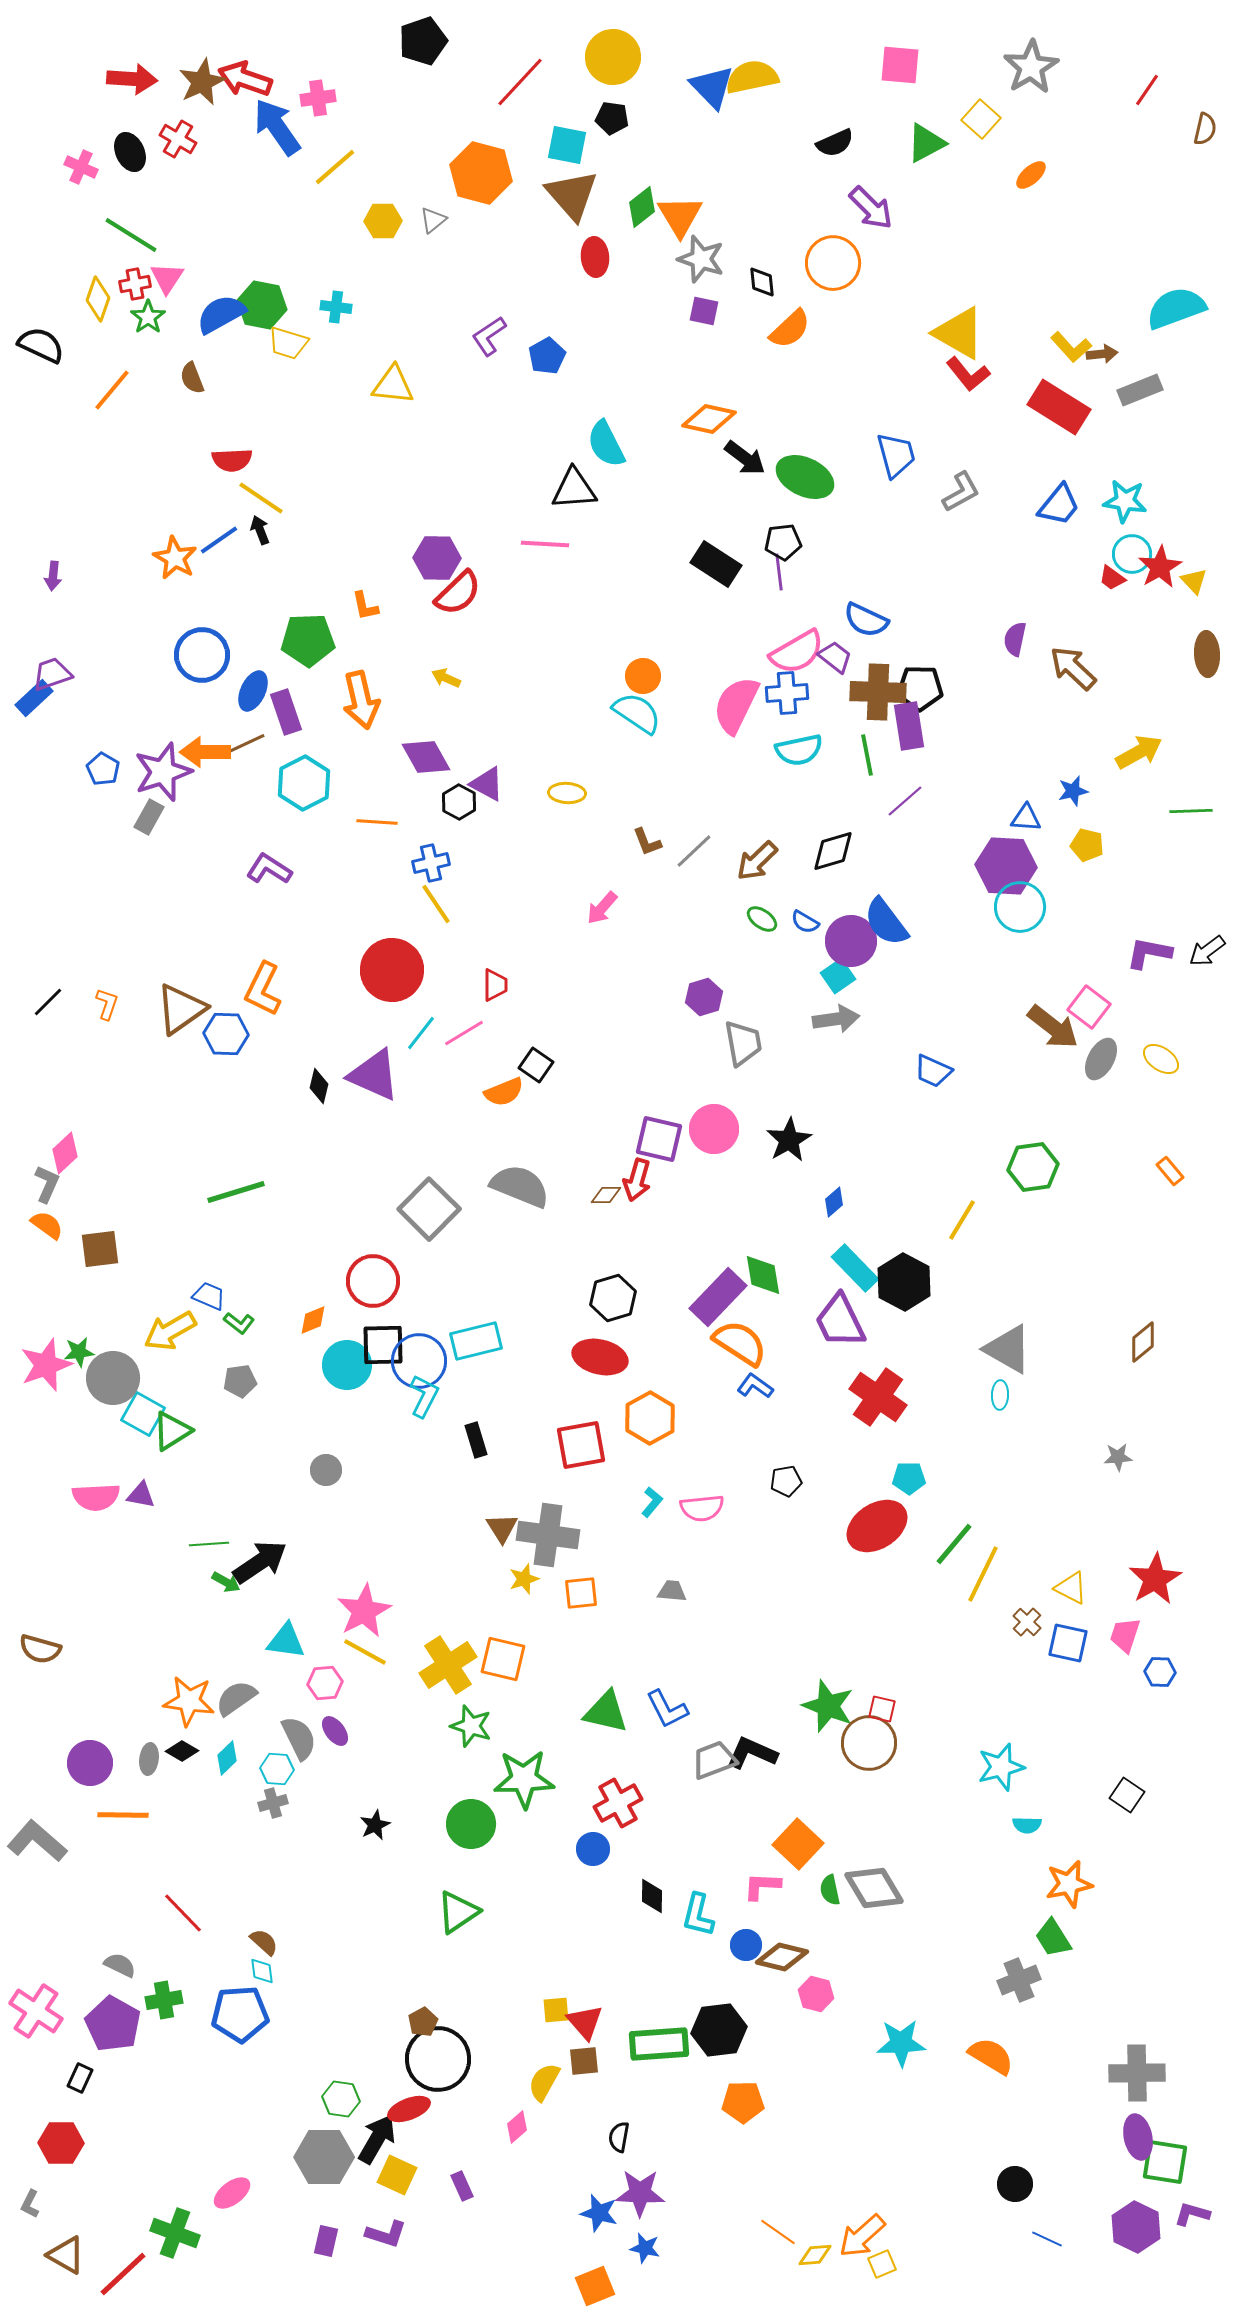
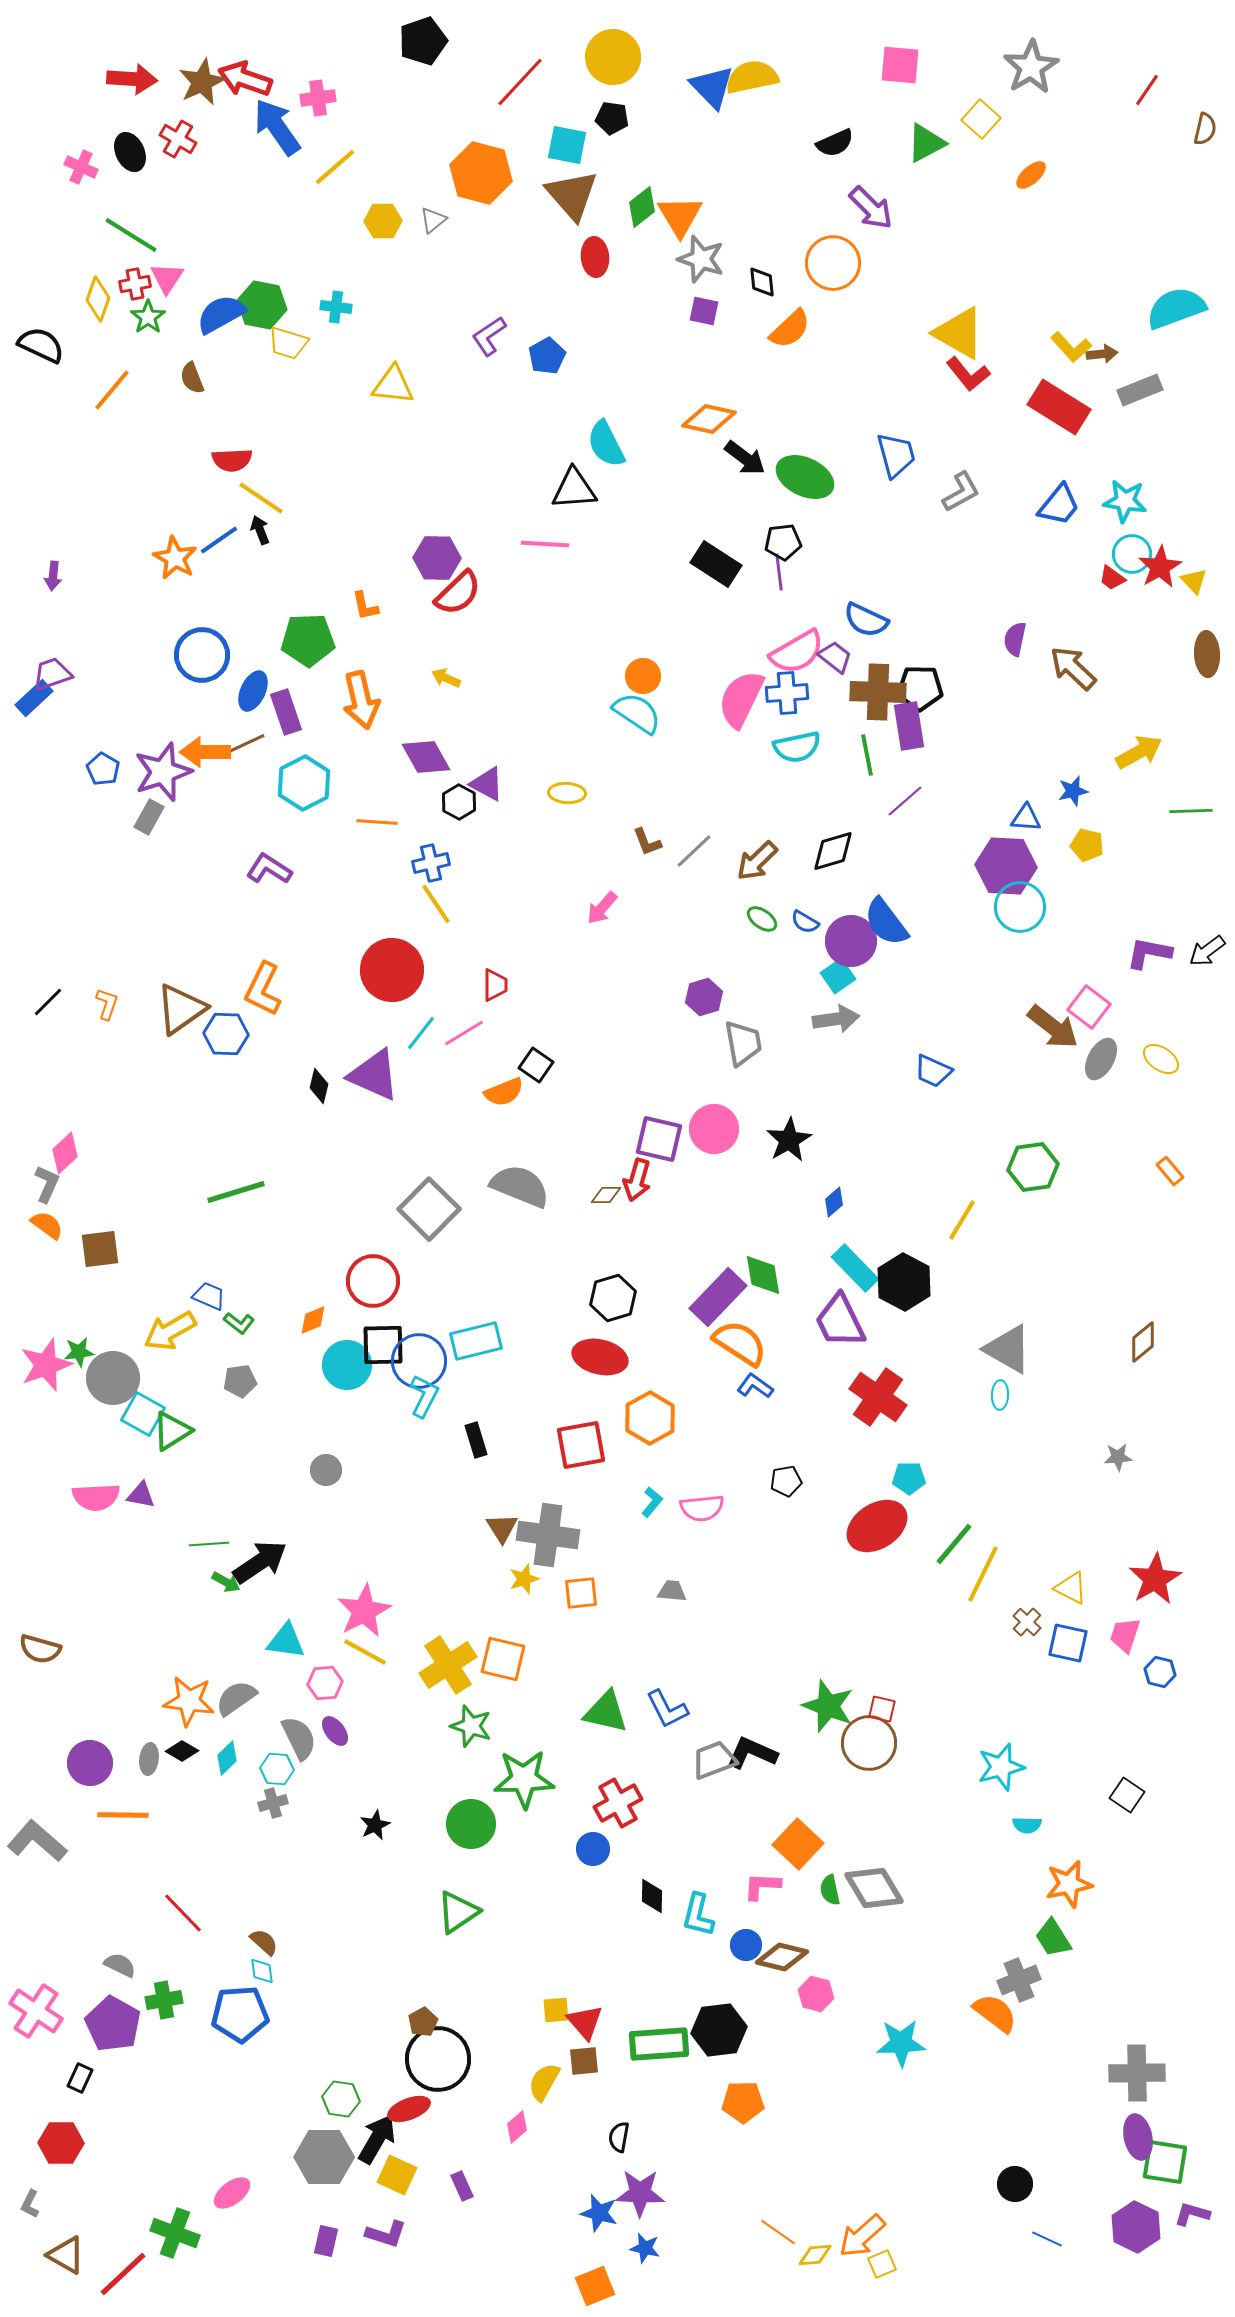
pink semicircle at (736, 705): moved 5 px right, 6 px up
cyan semicircle at (799, 750): moved 2 px left, 3 px up
blue hexagon at (1160, 1672): rotated 12 degrees clockwise
orange semicircle at (991, 2056): moved 4 px right, 43 px up; rotated 6 degrees clockwise
